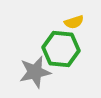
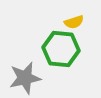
gray star: moved 10 px left, 6 px down
